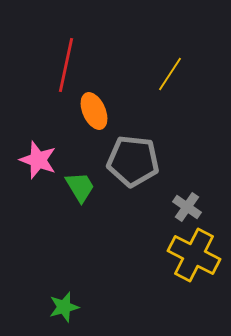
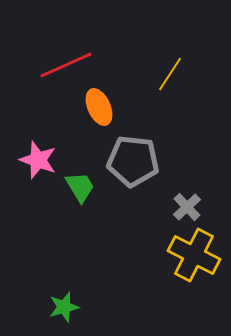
red line: rotated 54 degrees clockwise
orange ellipse: moved 5 px right, 4 px up
gray cross: rotated 12 degrees clockwise
